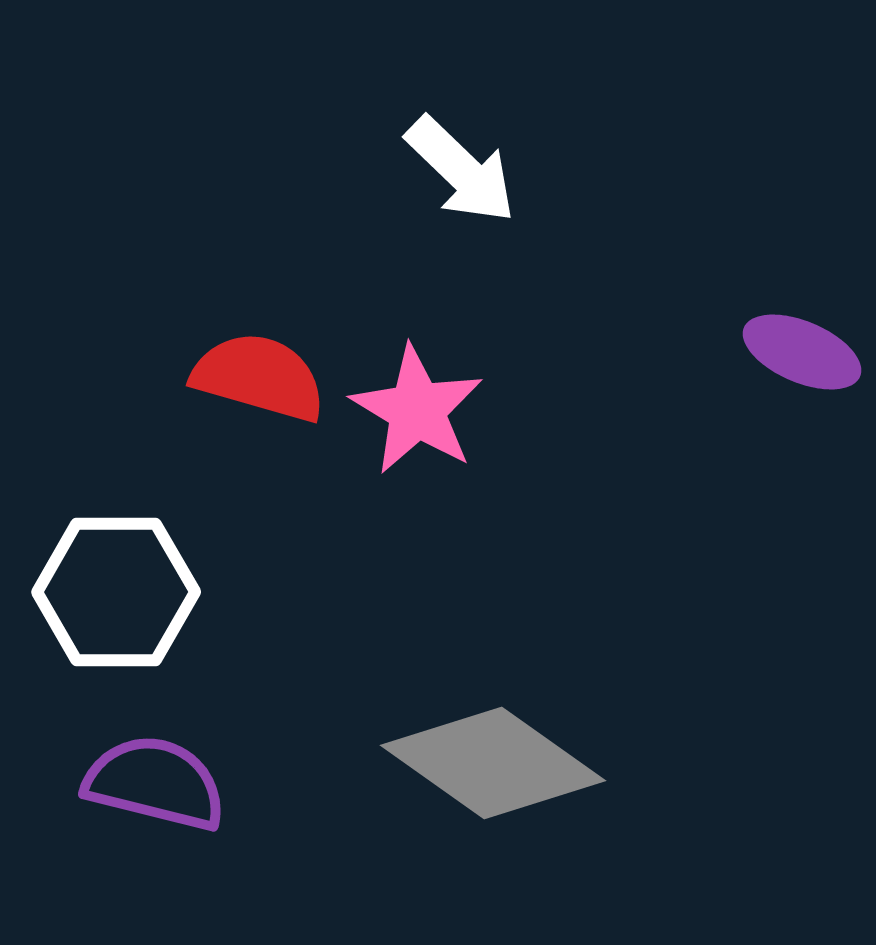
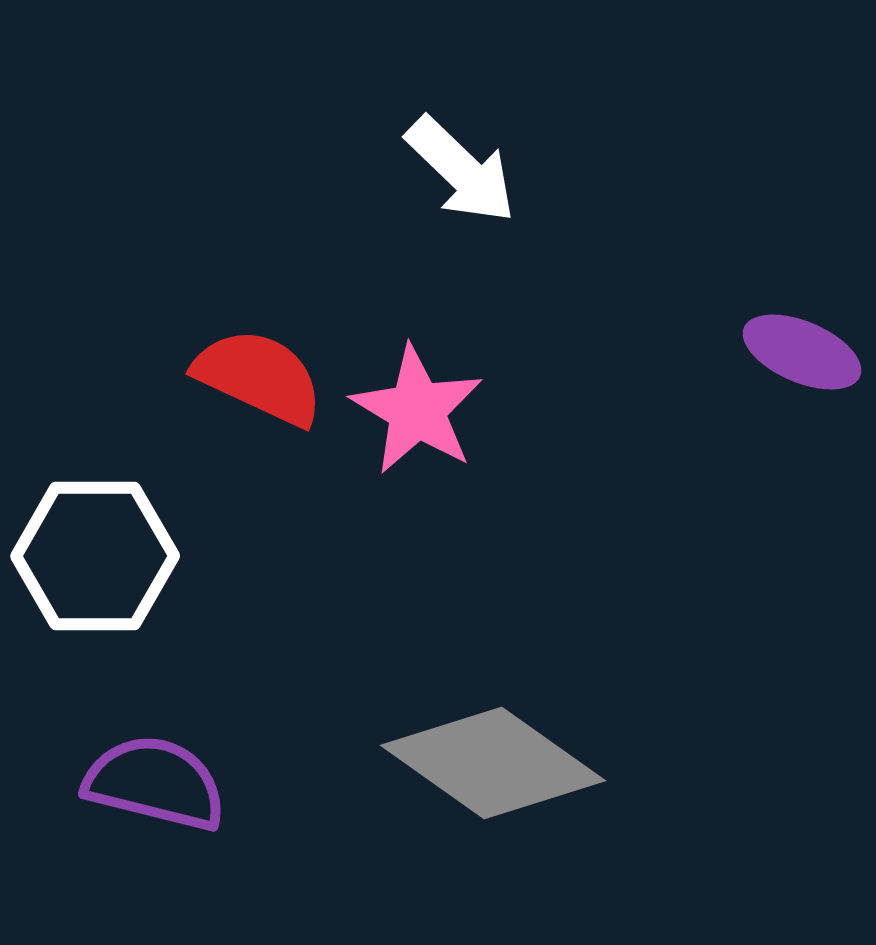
red semicircle: rotated 9 degrees clockwise
white hexagon: moved 21 px left, 36 px up
